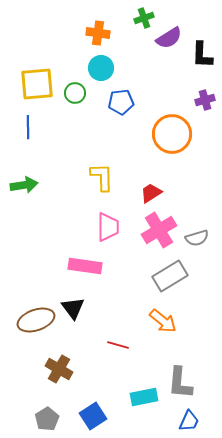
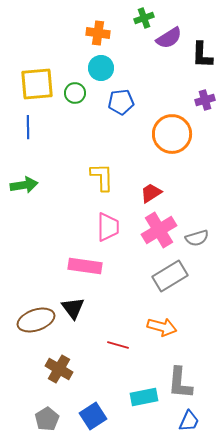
orange arrow: moved 1 px left, 6 px down; rotated 24 degrees counterclockwise
